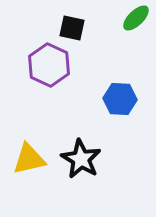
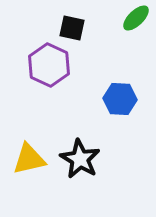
black star: moved 1 px left
